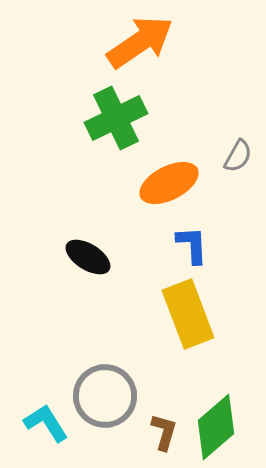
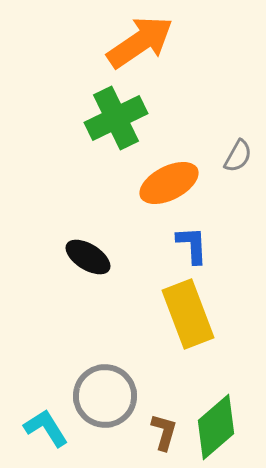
cyan L-shape: moved 5 px down
